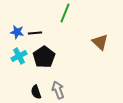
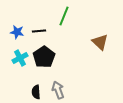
green line: moved 1 px left, 3 px down
black line: moved 4 px right, 2 px up
cyan cross: moved 1 px right, 2 px down
black semicircle: rotated 16 degrees clockwise
